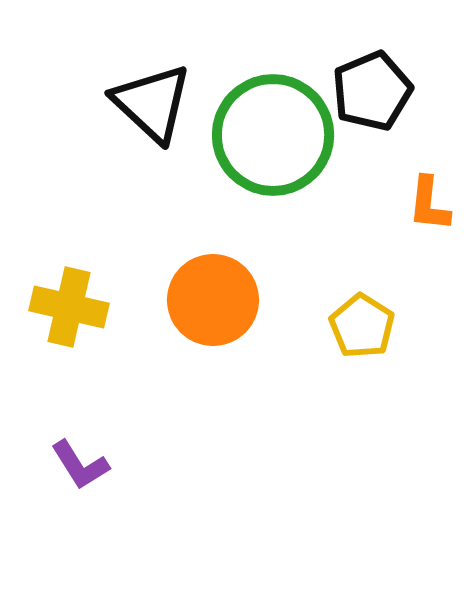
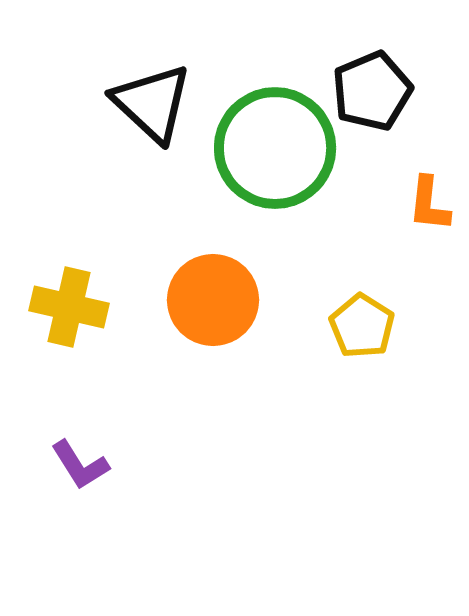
green circle: moved 2 px right, 13 px down
